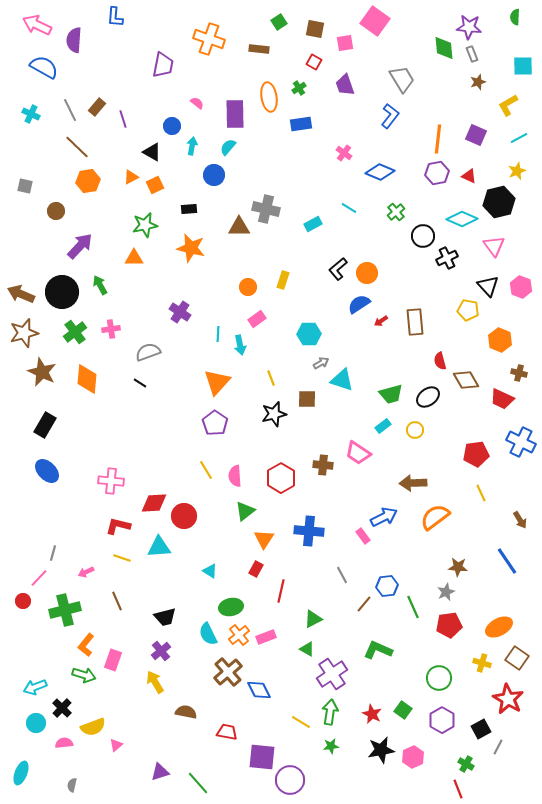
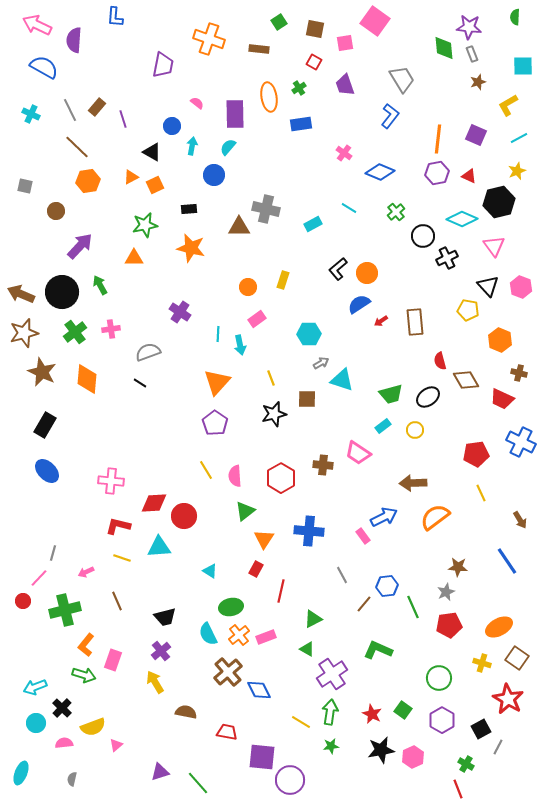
gray semicircle at (72, 785): moved 6 px up
